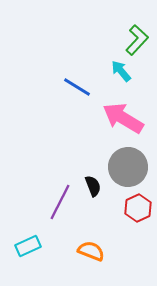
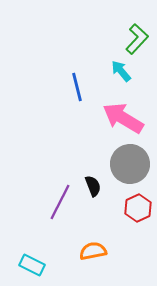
green L-shape: moved 1 px up
blue line: rotated 44 degrees clockwise
gray circle: moved 2 px right, 3 px up
cyan rectangle: moved 4 px right, 19 px down; rotated 50 degrees clockwise
orange semicircle: moved 2 px right; rotated 32 degrees counterclockwise
